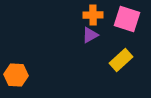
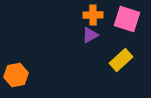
orange hexagon: rotated 15 degrees counterclockwise
